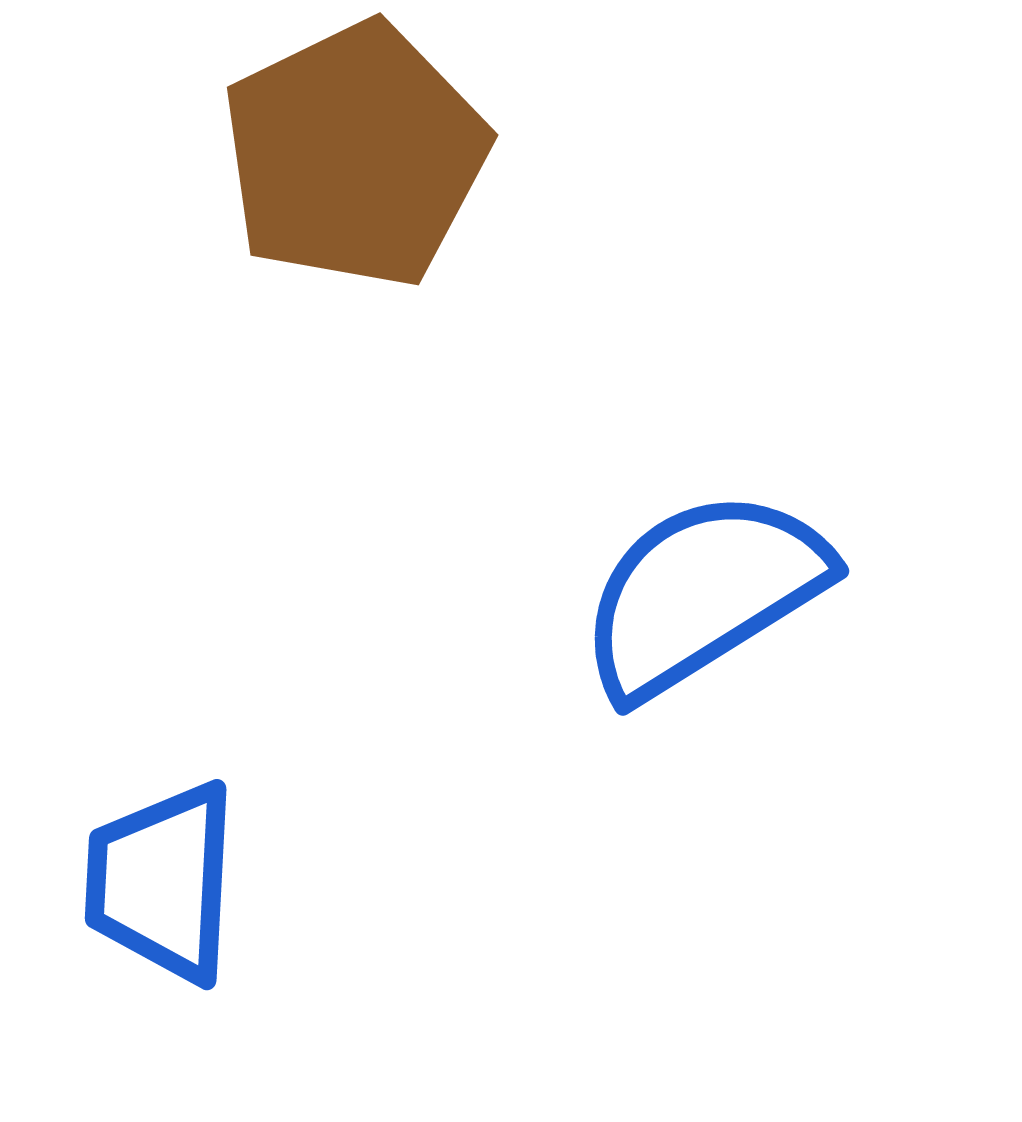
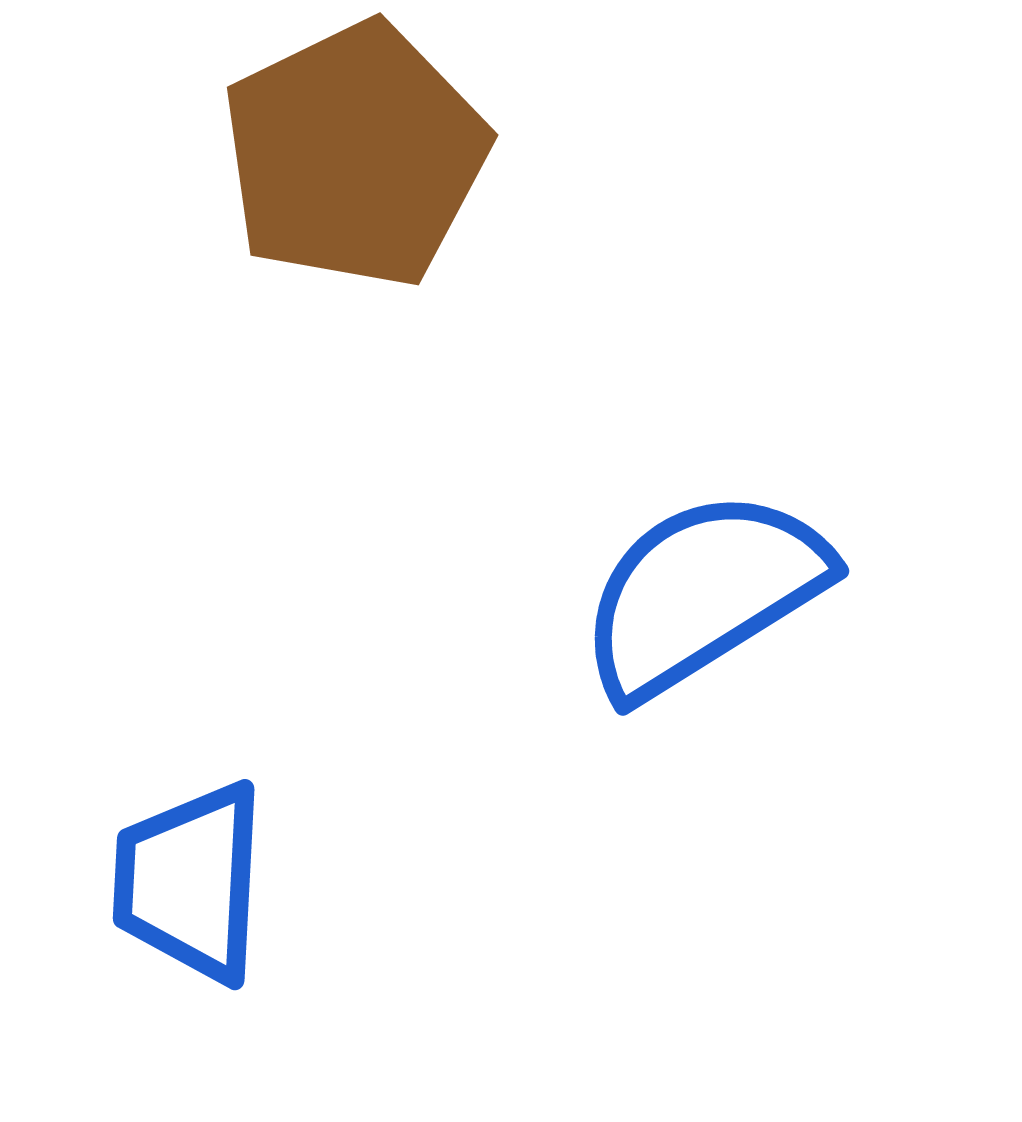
blue trapezoid: moved 28 px right
